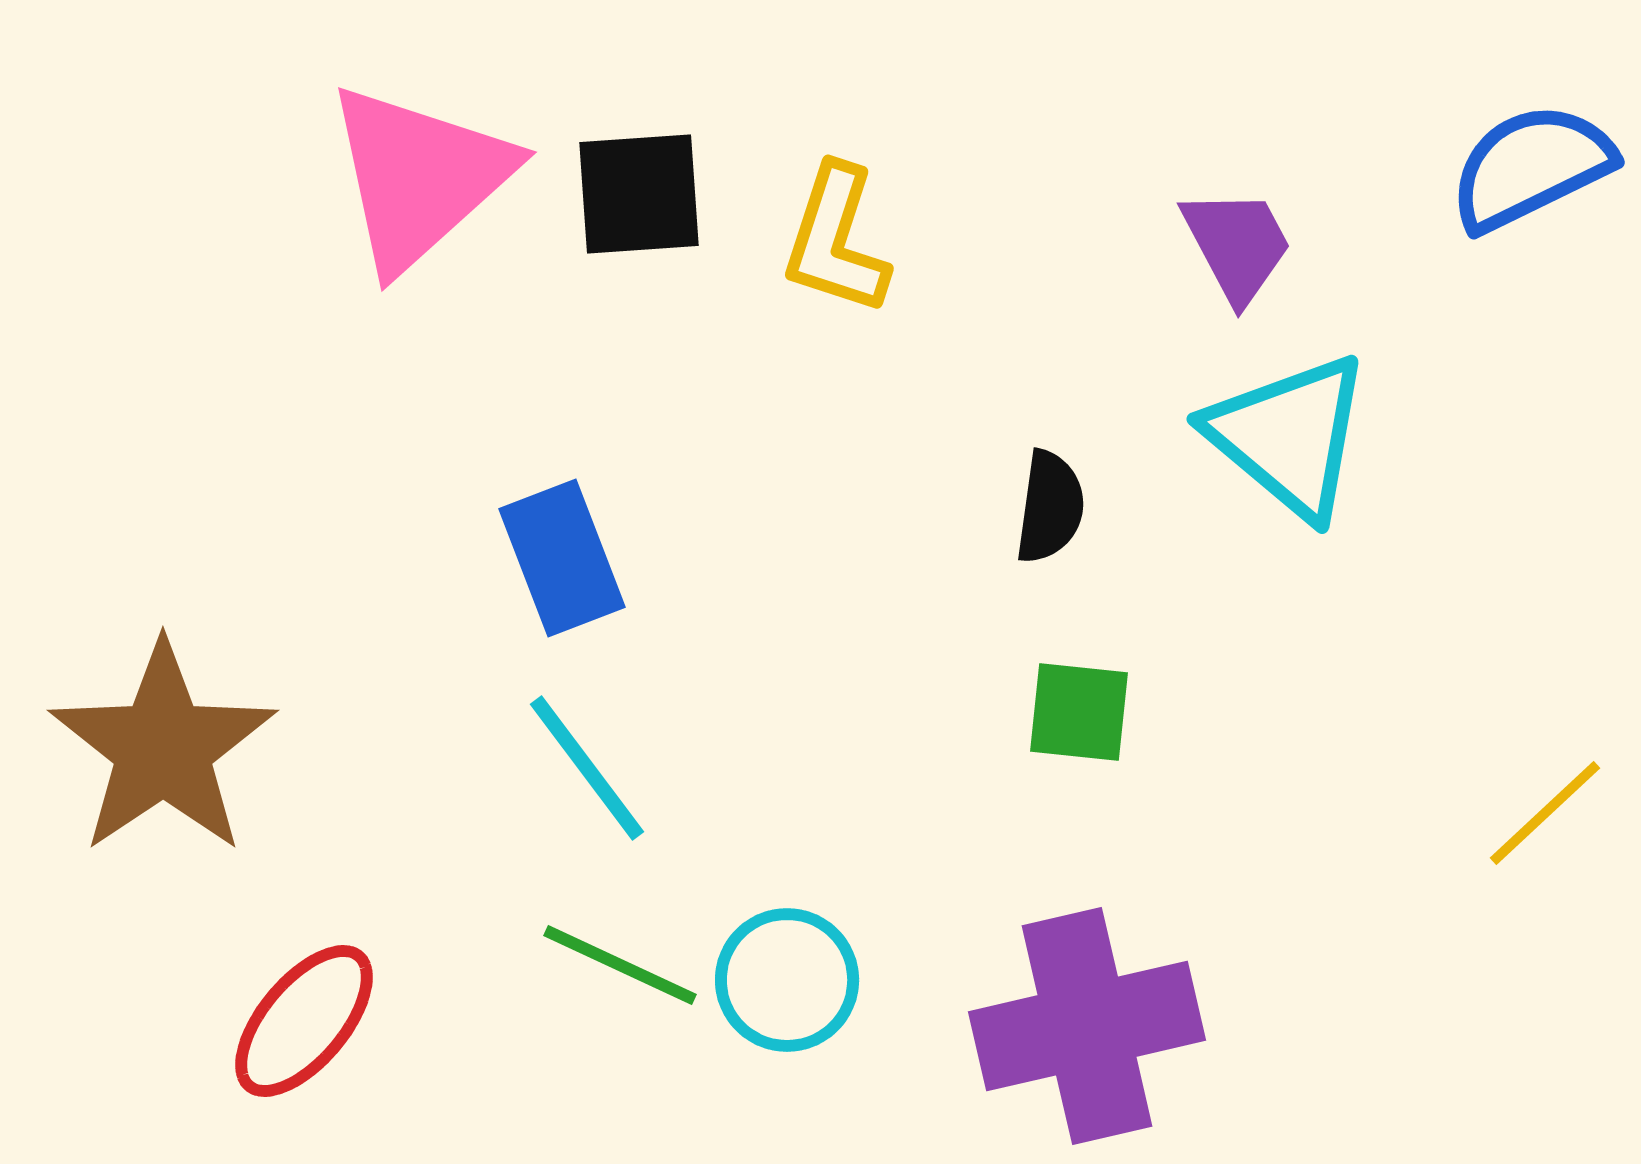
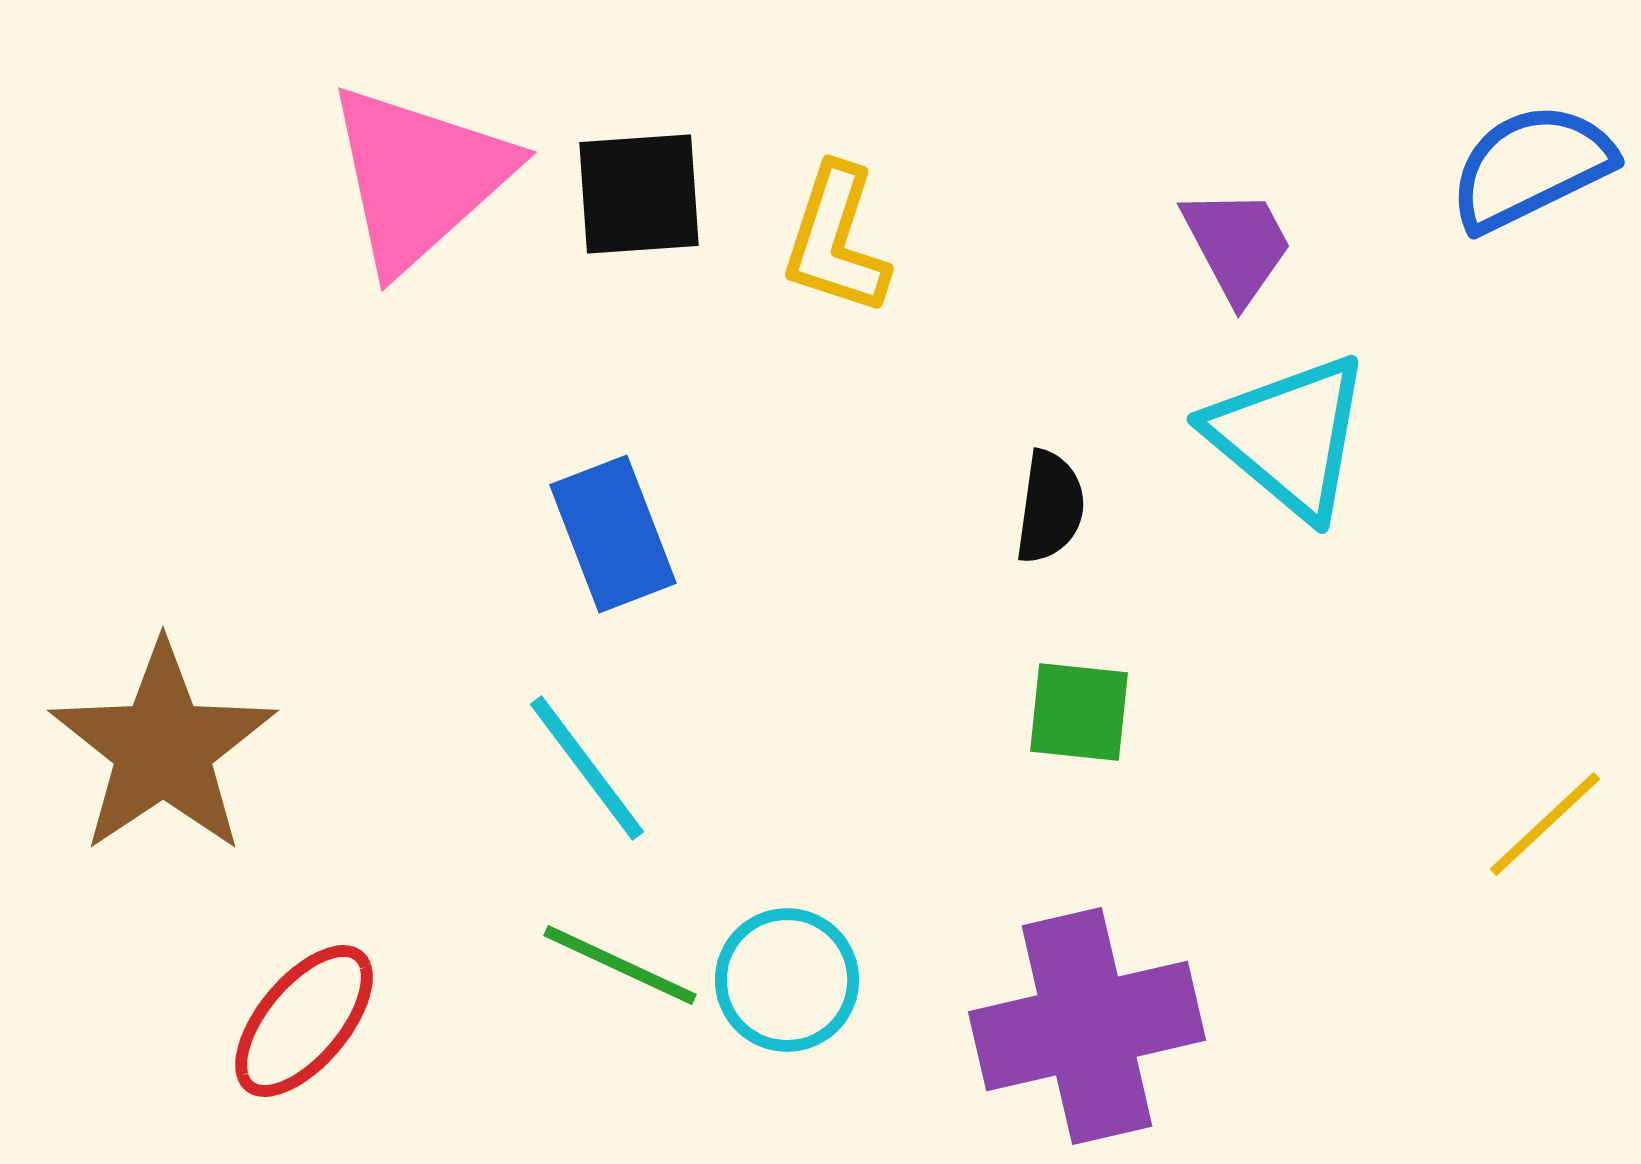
blue rectangle: moved 51 px right, 24 px up
yellow line: moved 11 px down
